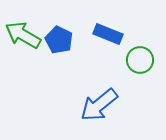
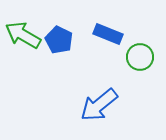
green circle: moved 3 px up
